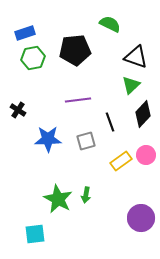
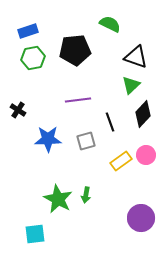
blue rectangle: moved 3 px right, 2 px up
